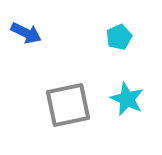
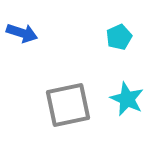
blue arrow: moved 4 px left; rotated 8 degrees counterclockwise
